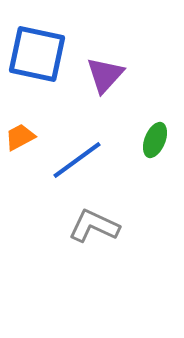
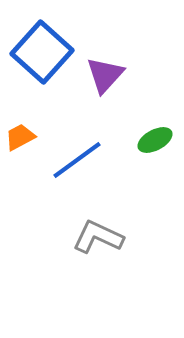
blue square: moved 5 px right, 2 px up; rotated 30 degrees clockwise
green ellipse: rotated 40 degrees clockwise
gray L-shape: moved 4 px right, 11 px down
